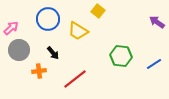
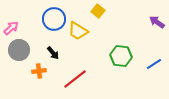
blue circle: moved 6 px right
